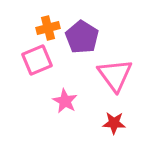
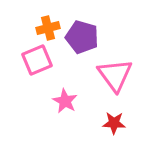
purple pentagon: rotated 16 degrees counterclockwise
